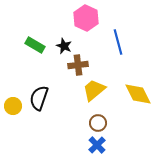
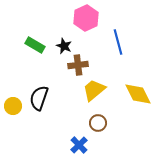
pink hexagon: rotated 10 degrees clockwise
blue cross: moved 18 px left
